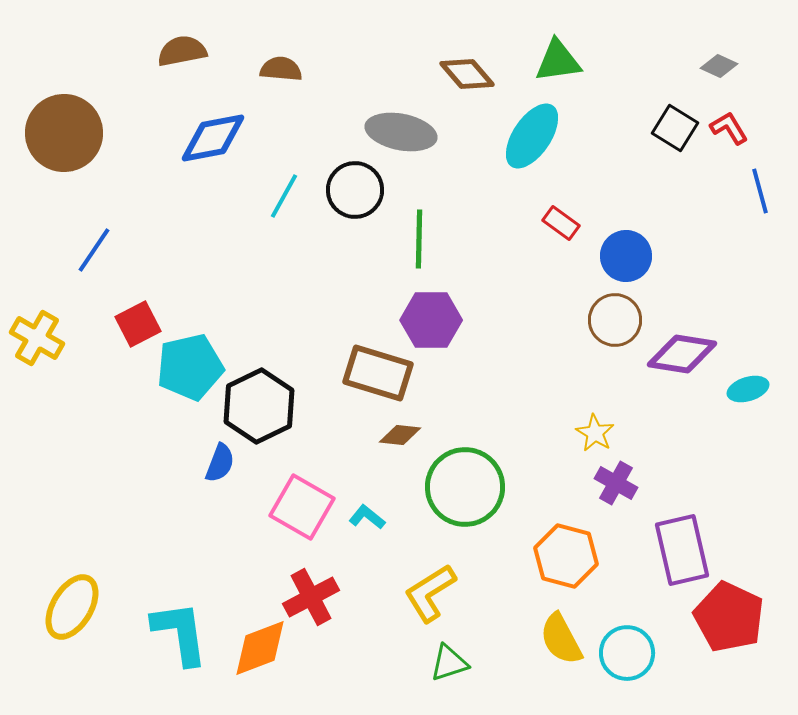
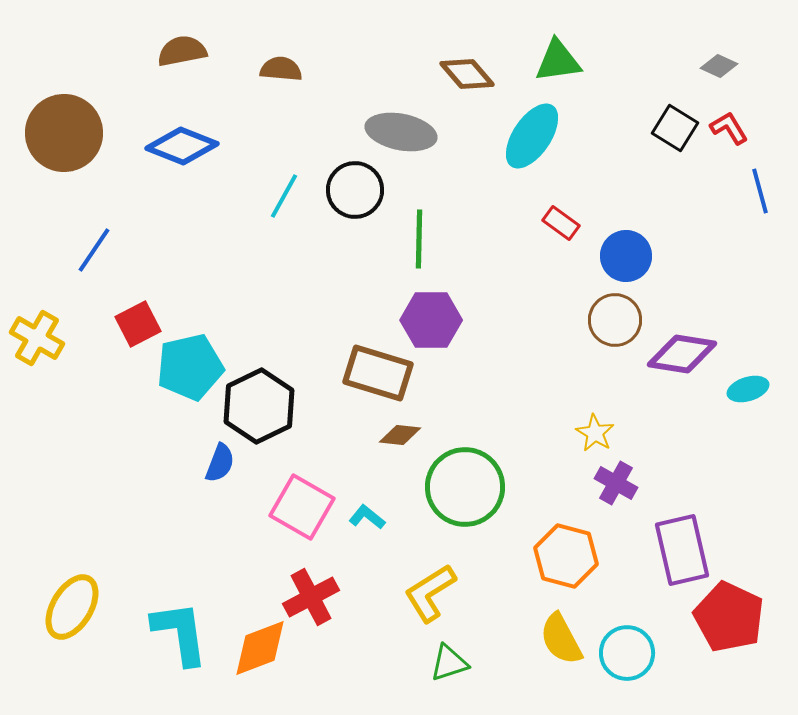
blue diamond at (213, 138): moved 31 px left, 8 px down; rotated 32 degrees clockwise
